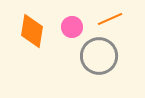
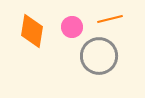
orange line: rotated 10 degrees clockwise
